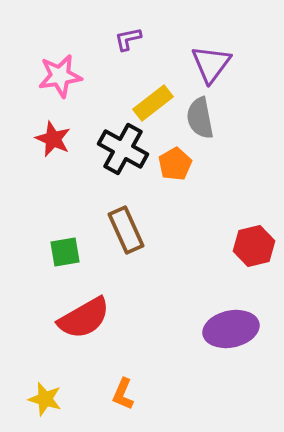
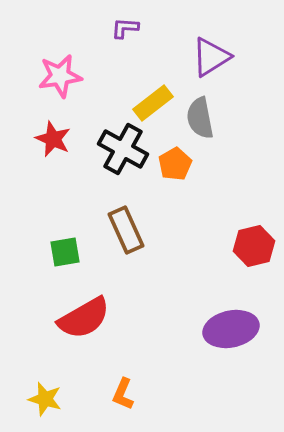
purple L-shape: moved 3 px left, 11 px up; rotated 16 degrees clockwise
purple triangle: moved 7 px up; rotated 21 degrees clockwise
